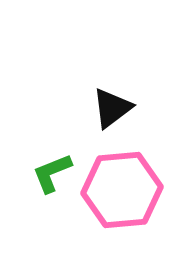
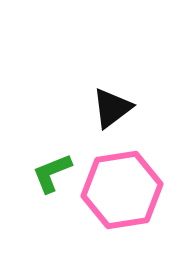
pink hexagon: rotated 4 degrees counterclockwise
